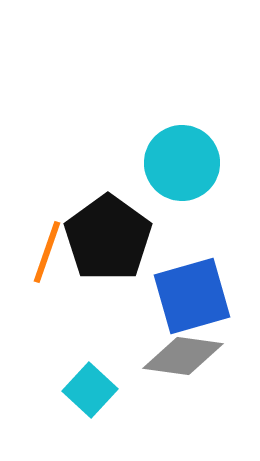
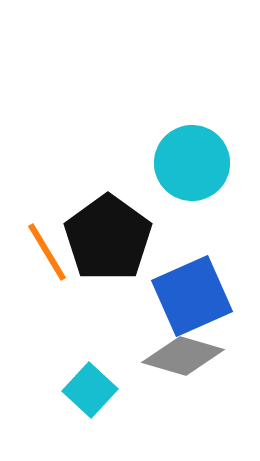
cyan circle: moved 10 px right
orange line: rotated 50 degrees counterclockwise
blue square: rotated 8 degrees counterclockwise
gray diamond: rotated 8 degrees clockwise
